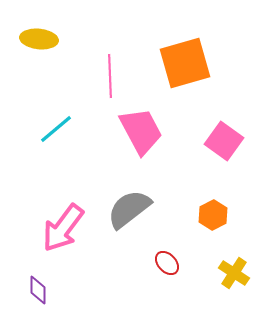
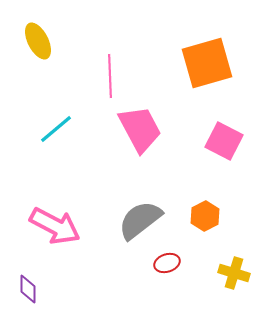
yellow ellipse: moved 1 px left, 2 px down; rotated 57 degrees clockwise
orange square: moved 22 px right
pink trapezoid: moved 1 px left, 2 px up
pink square: rotated 9 degrees counterclockwise
gray semicircle: moved 11 px right, 11 px down
orange hexagon: moved 8 px left, 1 px down
pink arrow: moved 8 px left, 2 px up; rotated 99 degrees counterclockwise
red ellipse: rotated 65 degrees counterclockwise
yellow cross: rotated 16 degrees counterclockwise
purple diamond: moved 10 px left, 1 px up
